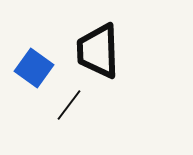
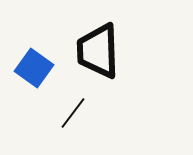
black line: moved 4 px right, 8 px down
